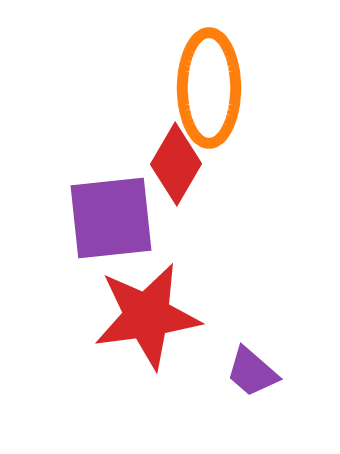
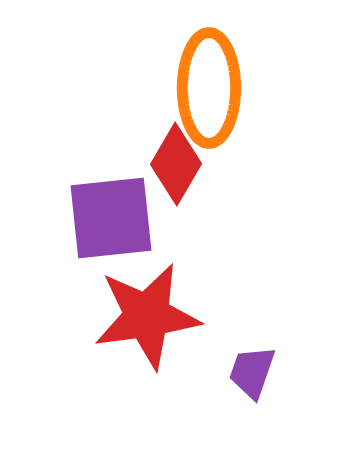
purple trapezoid: rotated 68 degrees clockwise
